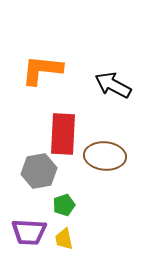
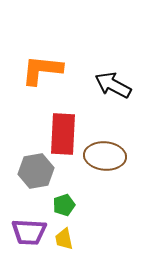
gray hexagon: moved 3 px left
